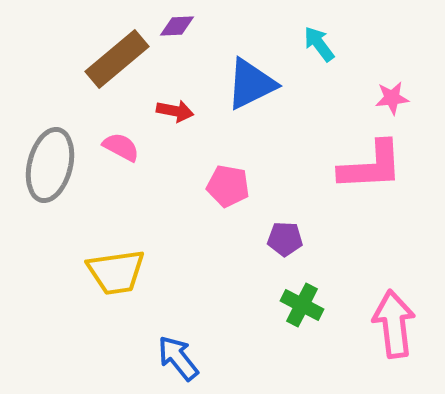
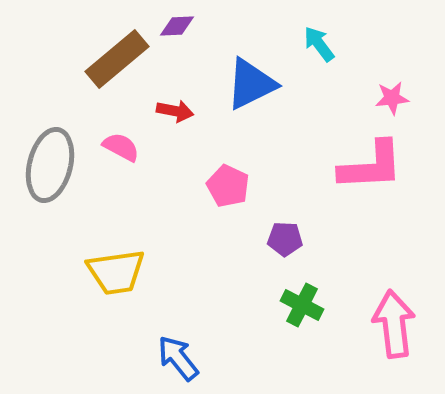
pink pentagon: rotated 15 degrees clockwise
